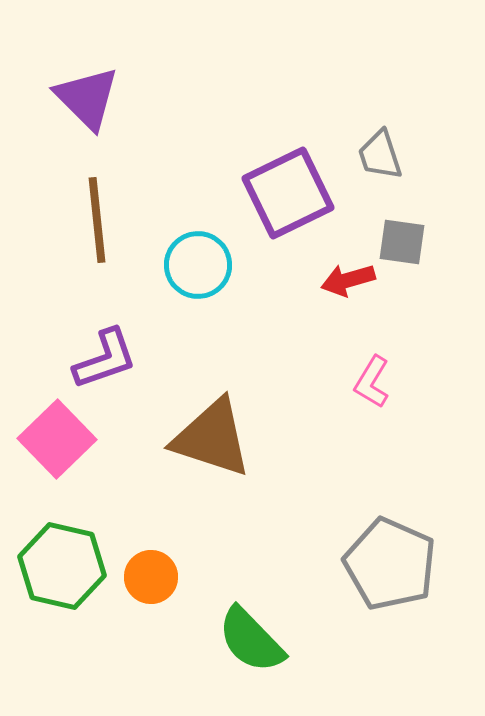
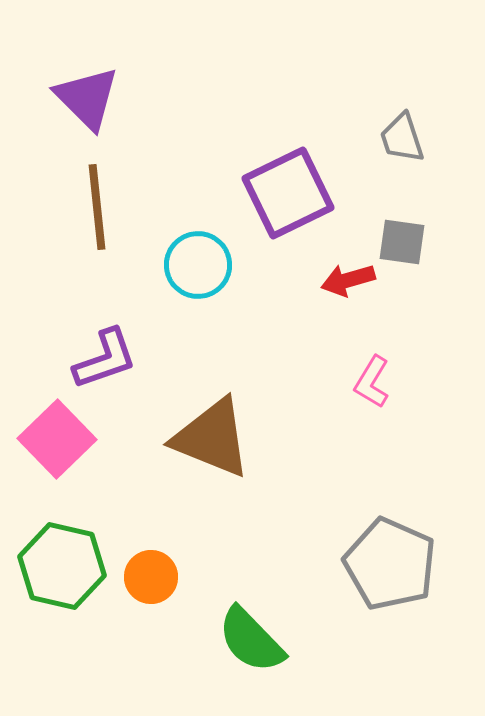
gray trapezoid: moved 22 px right, 17 px up
brown line: moved 13 px up
brown triangle: rotated 4 degrees clockwise
